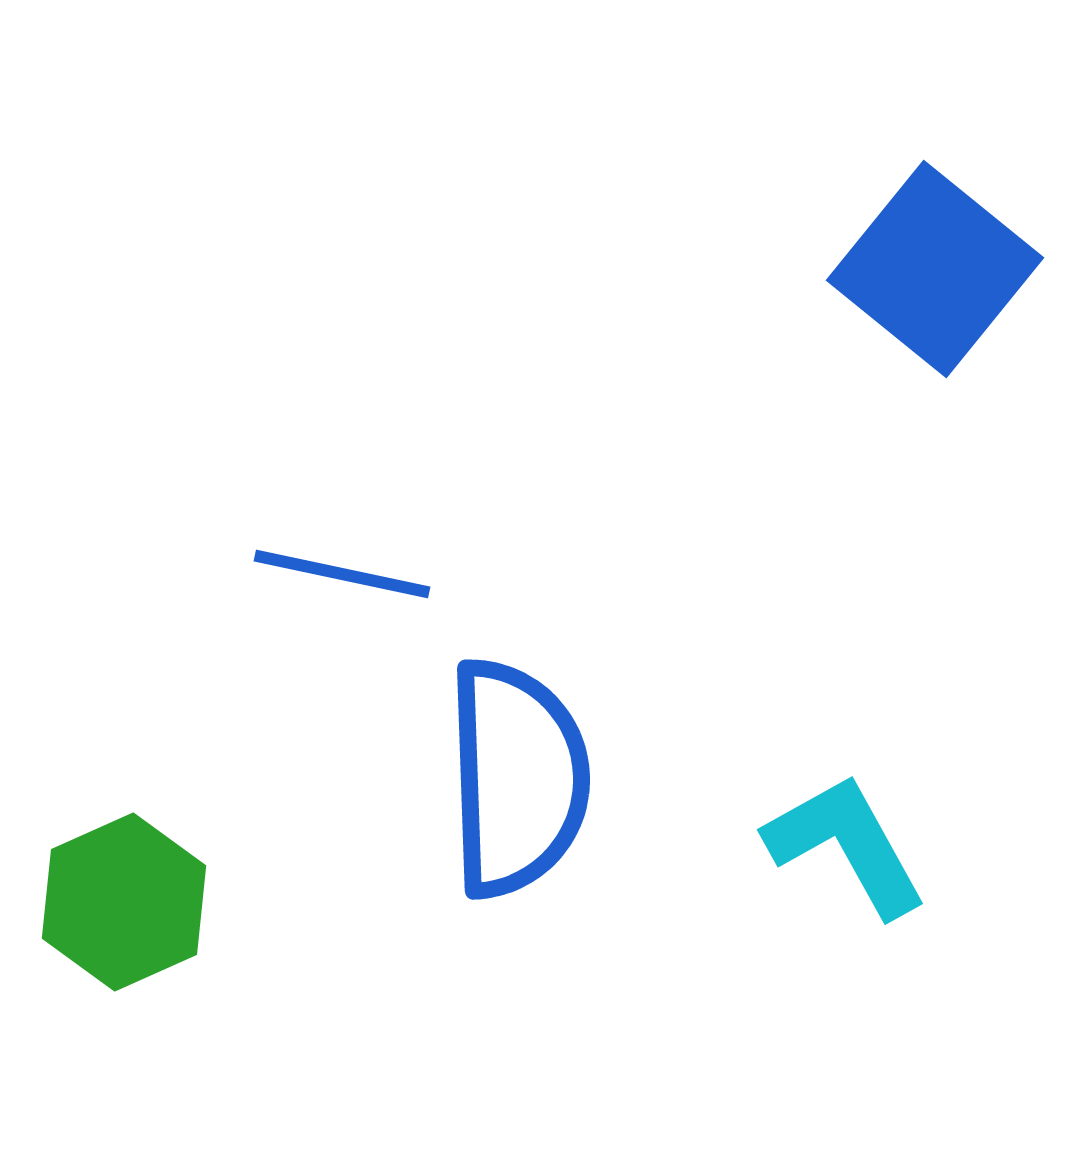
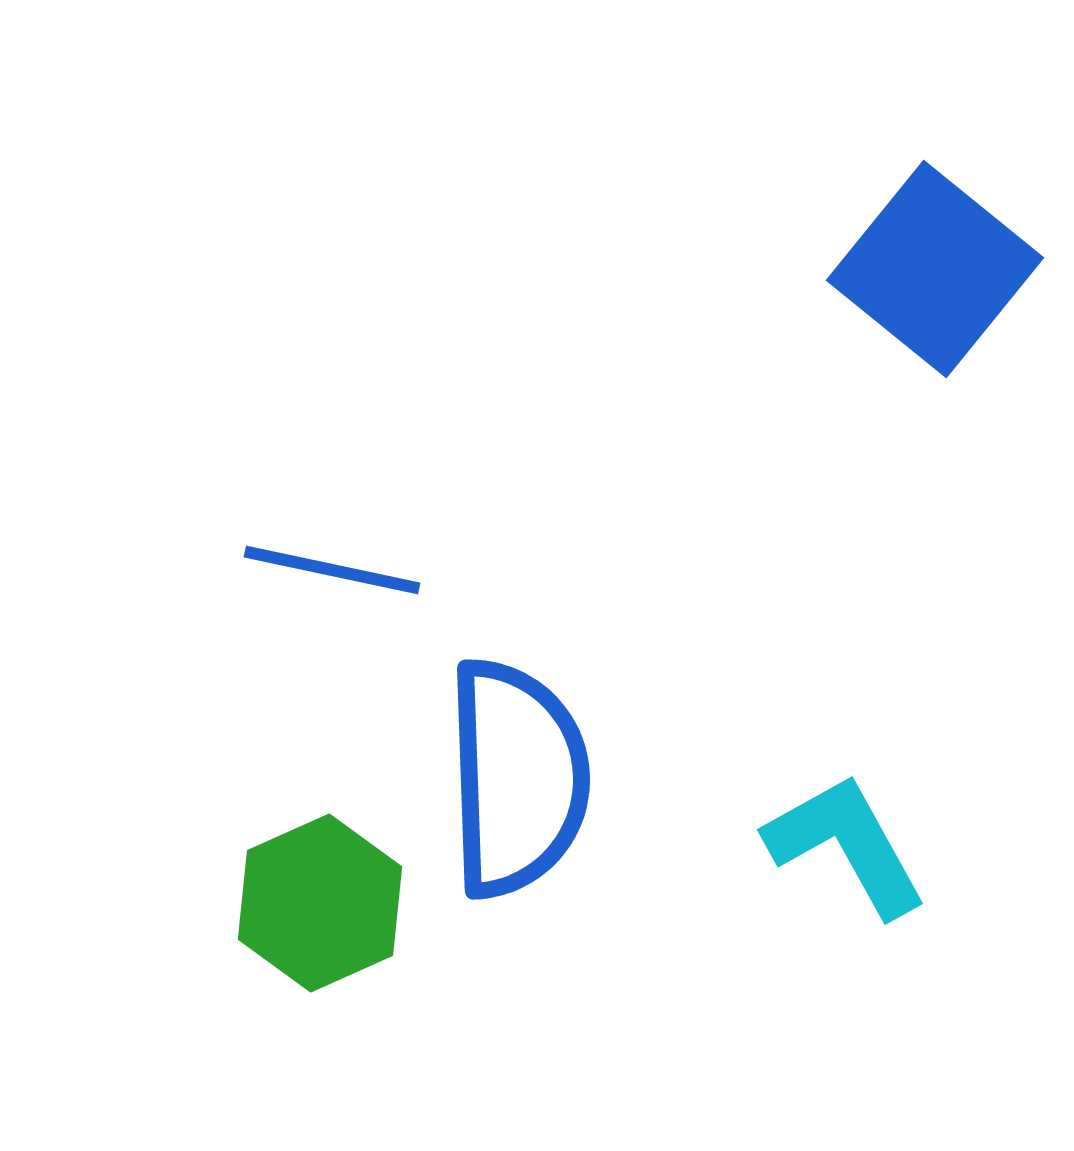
blue line: moved 10 px left, 4 px up
green hexagon: moved 196 px right, 1 px down
